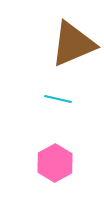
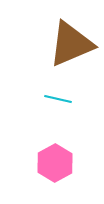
brown triangle: moved 2 px left
